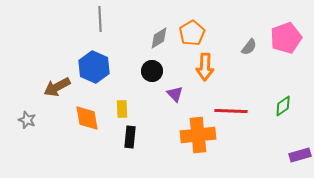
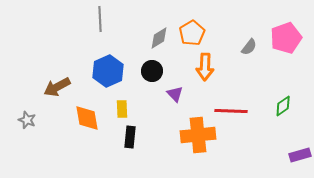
blue hexagon: moved 14 px right, 4 px down; rotated 12 degrees clockwise
